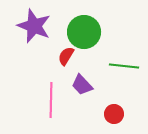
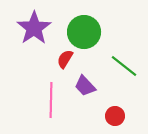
purple star: moved 2 px down; rotated 16 degrees clockwise
red semicircle: moved 1 px left, 3 px down
green line: rotated 32 degrees clockwise
purple trapezoid: moved 3 px right, 1 px down
red circle: moved 1 px right, 2 px down
